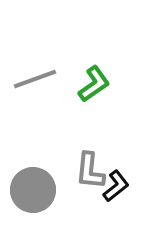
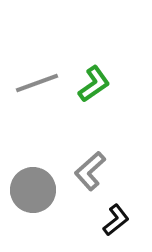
gray line: moved 2 px right, 4 px down
gray L-shape: rotated 42 degrees clockwise
black L-shape: moved 34 px down
